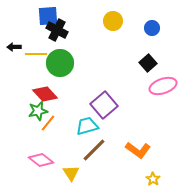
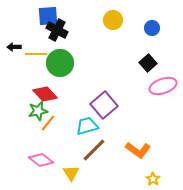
yellow circle: moved 1 px up
